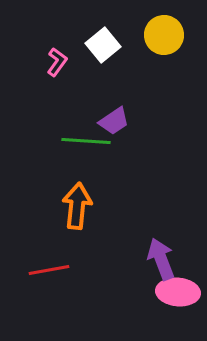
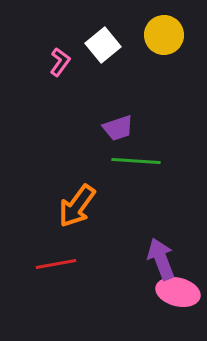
pink L-shape: moved 3 px right
purple trapezoid: moved 4 px right, 7 px down; rotated 16 degrees clockwise
green line: moved 50 px right, 20 px down
orange arrow: rotated 150 degrees counterclockwise
red line: moved 7 px right, 6 px up
pink ellipse: rotated 9 degrees clockwise
